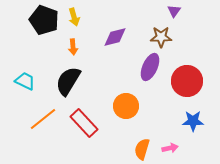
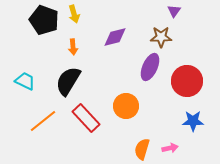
yellow arrow: moved 3 px up
orange line: moved 2 px down
red rectangle: moved 2 px right, 5 px up
